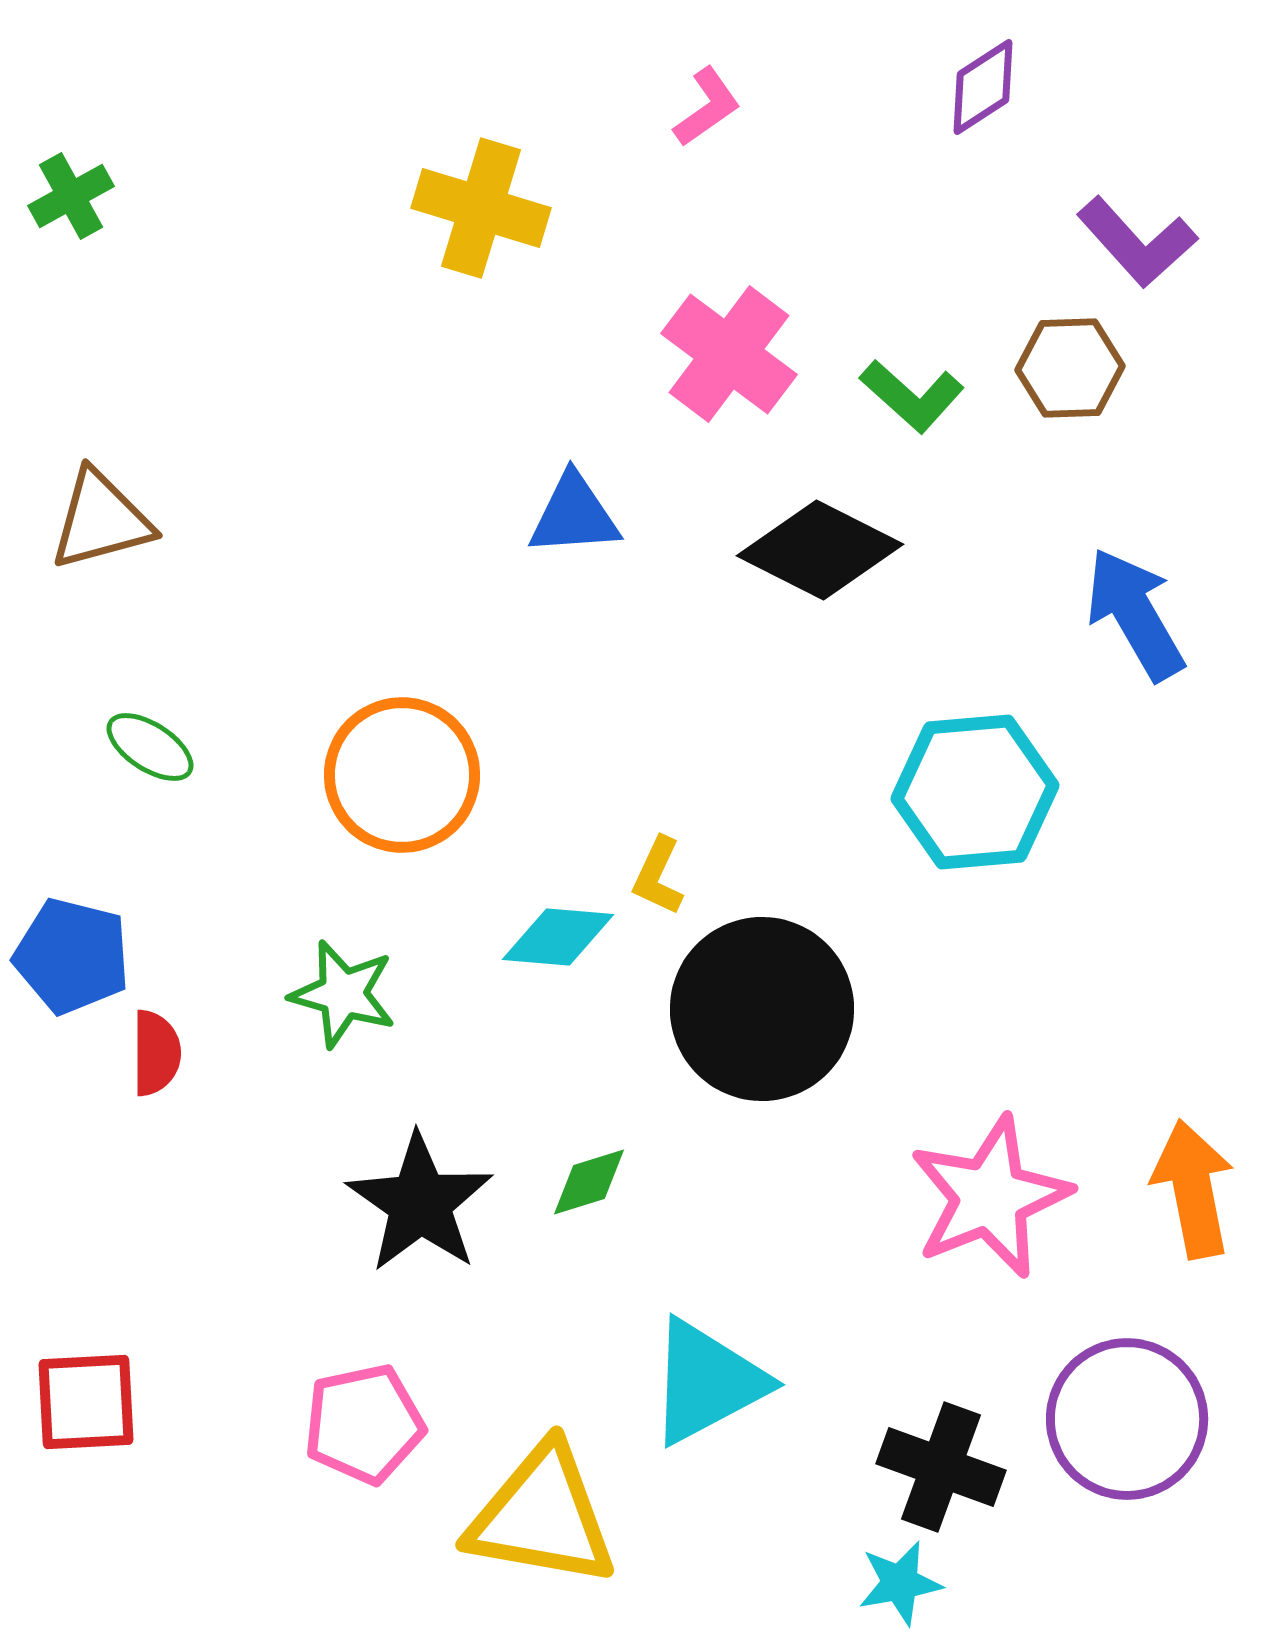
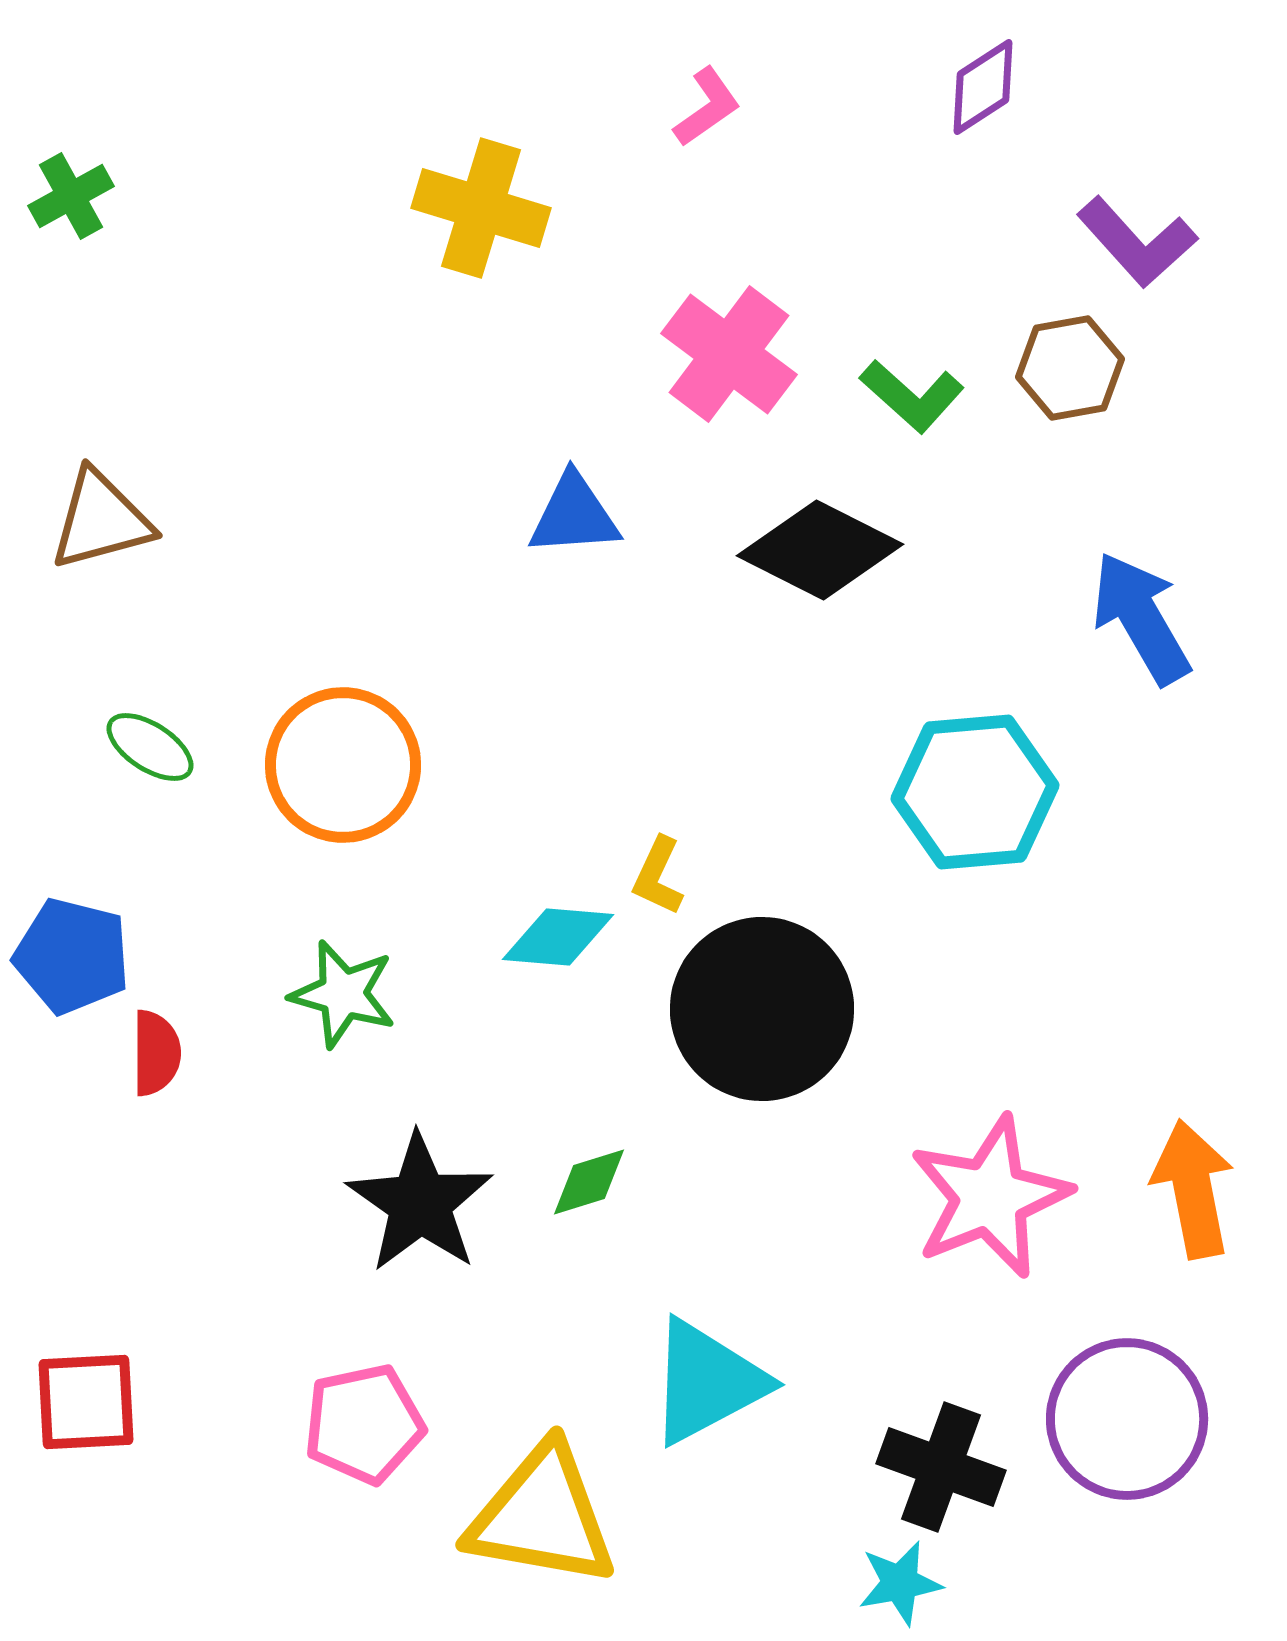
brown hexagon: rotated 8 degrees counterclockwise
blue arrow: moved 6 px right, 4 px down
orange circle: moved 59 px left, 10 px up
